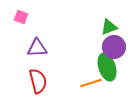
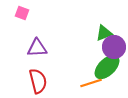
pink square: moved 1 px right, 4 px up
green triangle: moved 5 px left, 6 px down
green ellipse: rotated 64 degrees clockwise
